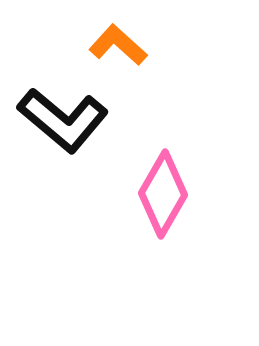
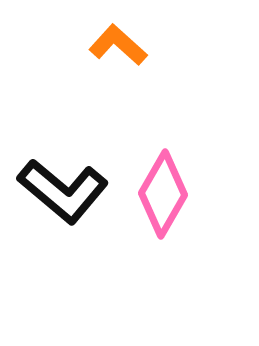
black L-shape: moved 71 px down
